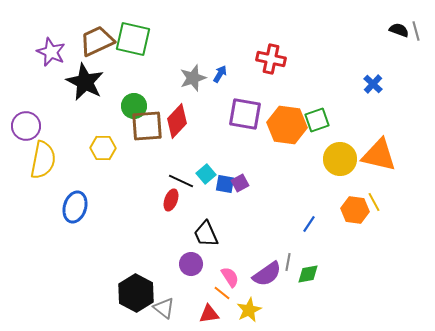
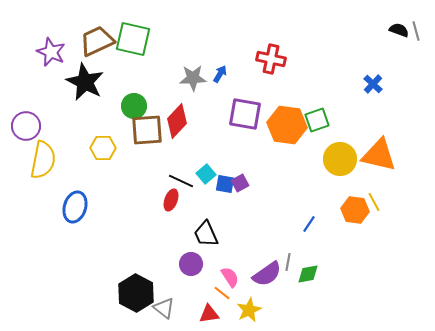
gray star at (193, 78): rotated 16 degrees clockwise
brown square at (147, 126): moved 4 px down
